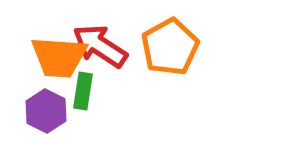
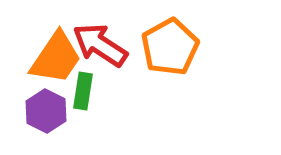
red arrow: moved 1 px up
orange trapezoid: moved 3 px left, 1 px down; rotated 60 degrees counterclockwise
